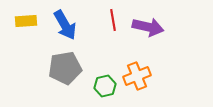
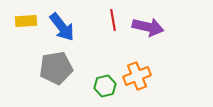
blue arrow: moved 3 px left, 2 px down; rotated 8 degrees counterclockwise
gray pentagon: moved 9 px left
